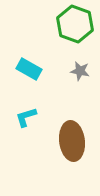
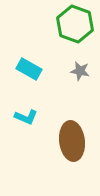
cyan L-shape: rotated 140 degrees counterclockwise
